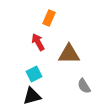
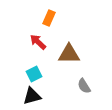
red arrow: rotated 18 degrees counterclockwise
